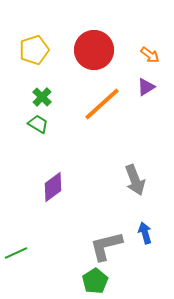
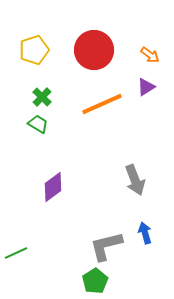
orange line: rotated 18 degrees clockwise
